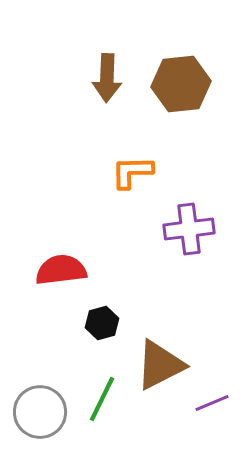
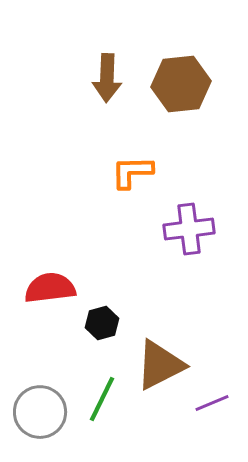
red semicircle: moved 11 px left, 18 px down
